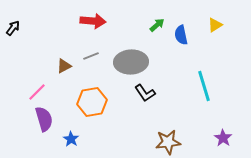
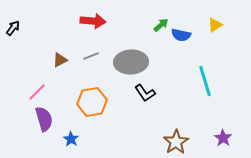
green arrow: moved 4 px right
blue semicircle: rotated 66 degrees counterclockwise
brown triangle: moved 4 px left, 6 px up
cyan line: moved 1 px right, 5 px up
brown star: moved 8 px right; rotated 25 degrees counterclockwise
